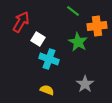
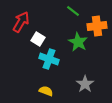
yellow semicircle: moved 1 px left, 1 px down
